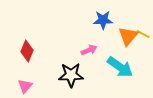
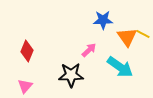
orange triangle: moved 1 px left, 1 px down; rotated 15 degrees counterclockwise
pink arrow: rotated 21 degrees counterclockwise
